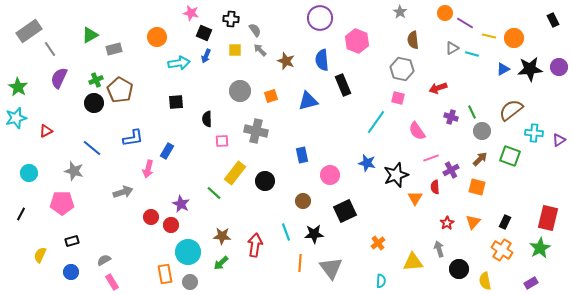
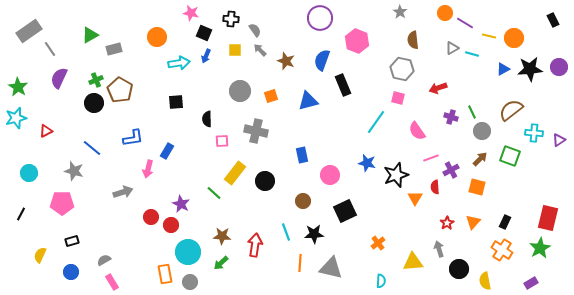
blue semicircle at (322, 60): rotated 25 degrees clockwise
gray triangle at (331, 268): rotated 40 degrees counterclockwise
